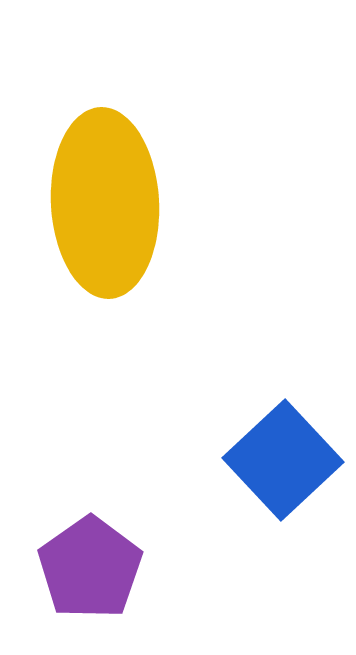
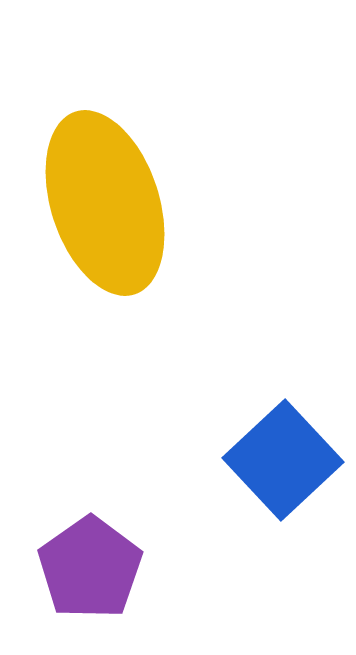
yellow ellipse: rotated 15 degrees counterclockwise
